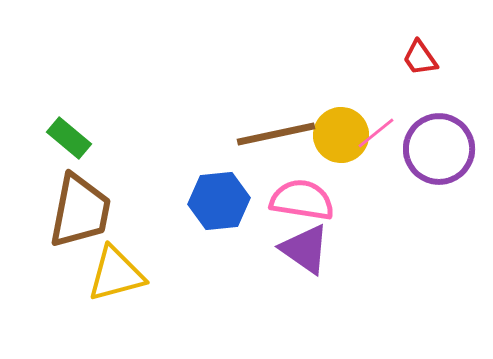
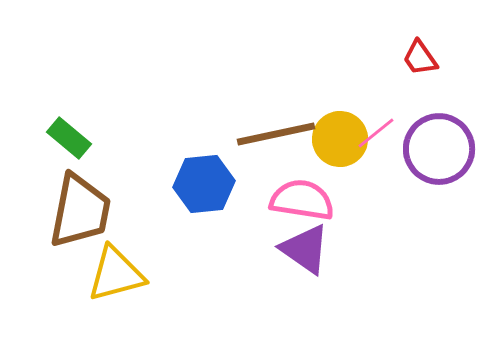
yellow circle: moved 1 px left, 4 px down
blue hexagon: moved 15 px left, 17 px up
